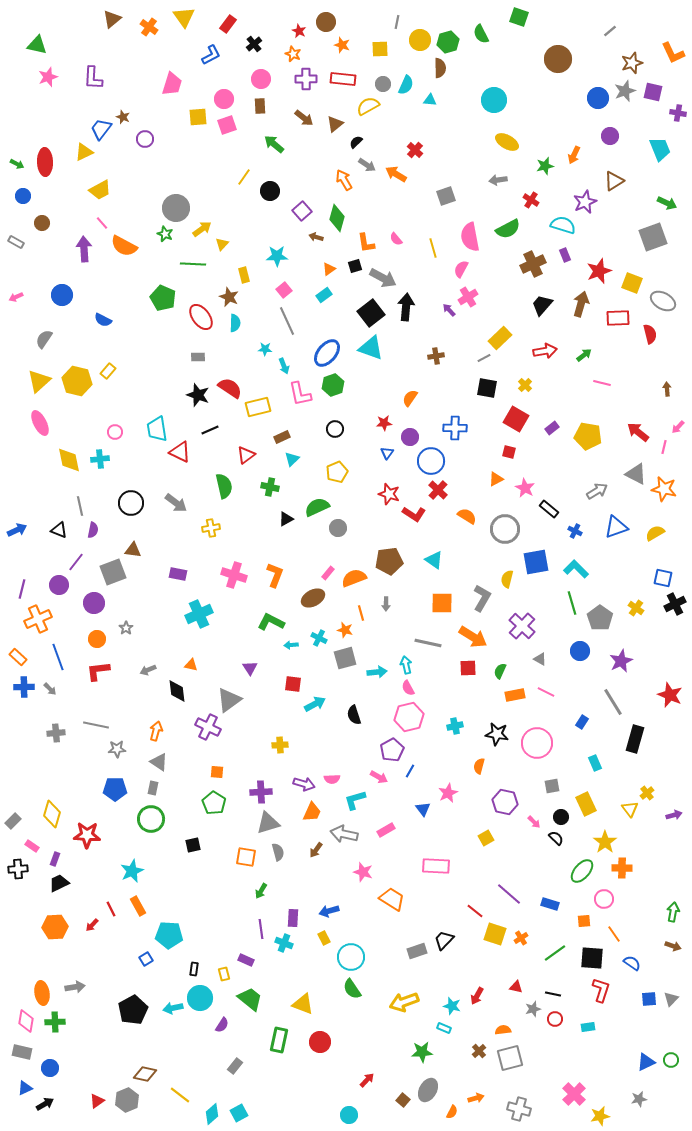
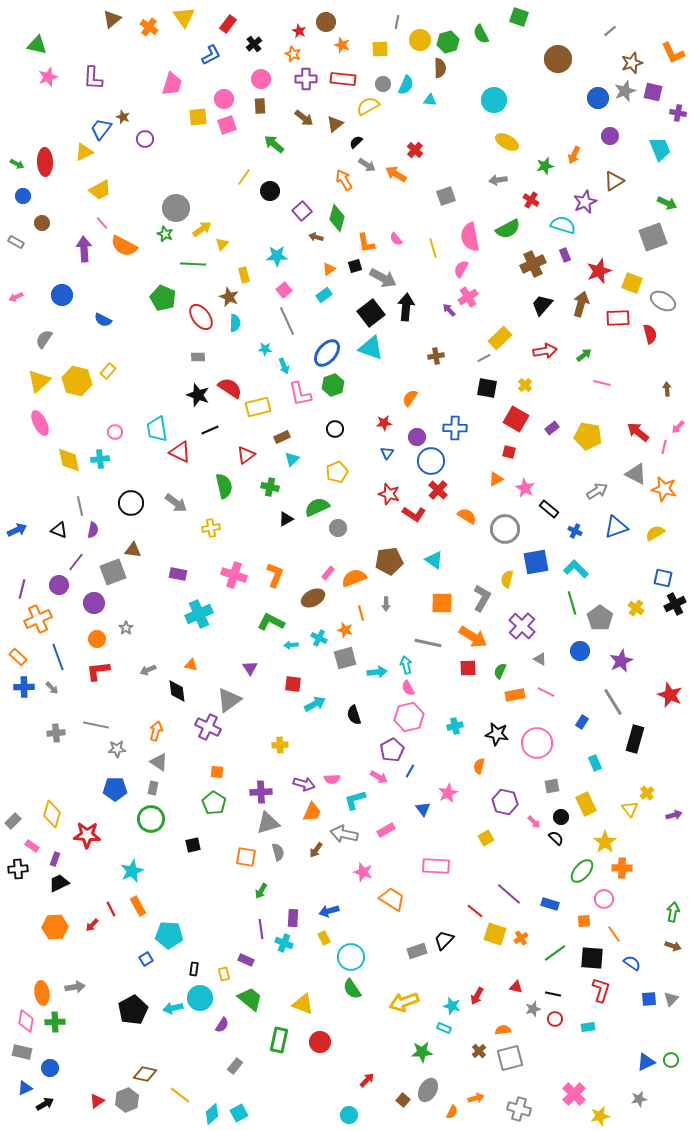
purple circle at (410, 437): moved 7 px right
gray arrow at (50, 689): moved 2 px right, 1 px up
